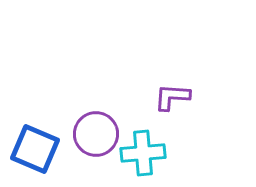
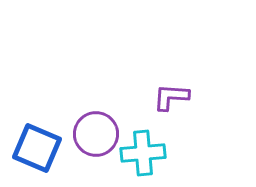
purple L-shape: moved 1 px left
blue square: moved 2 px right, 1 px up
